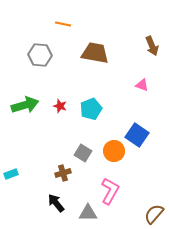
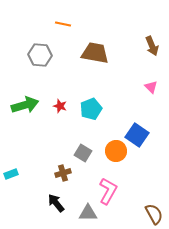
pink triangle: moved 9 px right, 2 px down; rotated 24 degrees clockwise
orange circle: moved 2 px right
pink L-shape: moved 2 px left
brown semicircle: rotated 110 degrees clockwise
